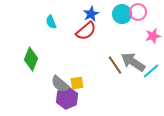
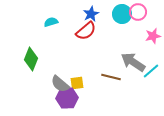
cyan semicircle: rotated 96 degrees clockwise
brown line: moved 4 px left, 12 px down; rotated 42 degrees counterclockwise
purple hexagon: rotated 20 degrees clockwise
